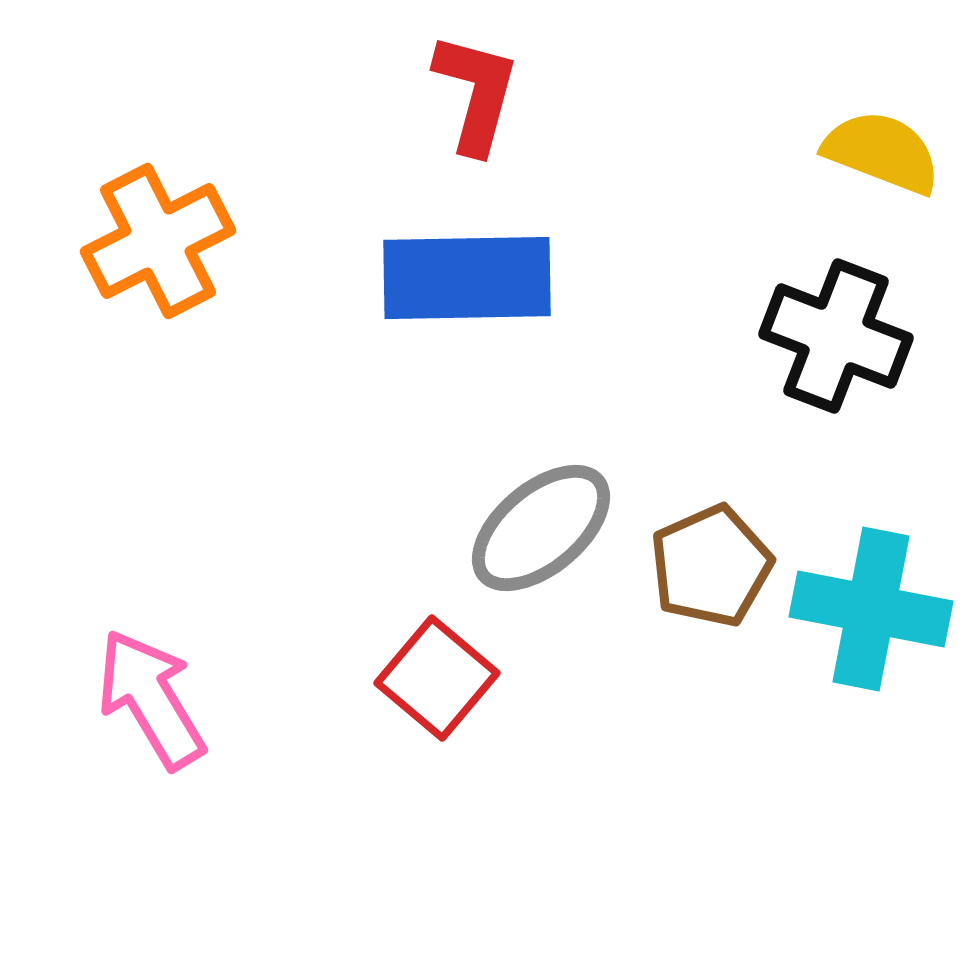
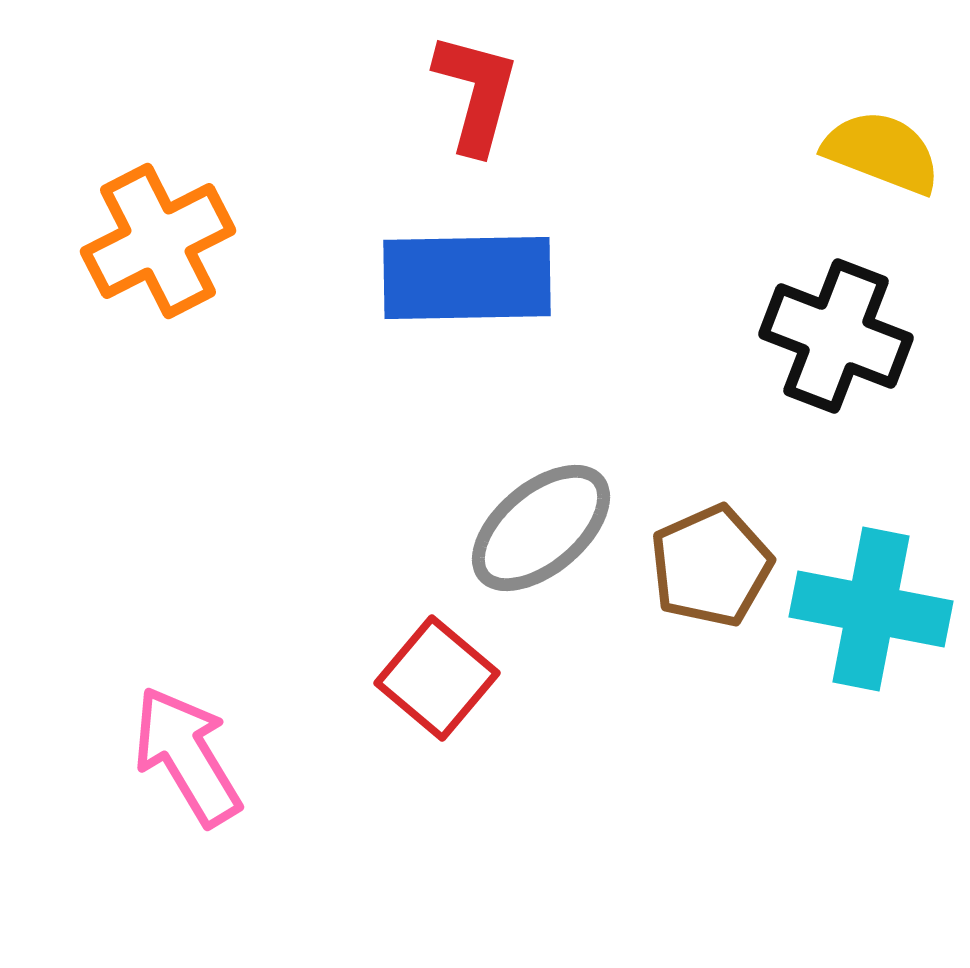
pink arrow: moved 36 px right, 57 px down
